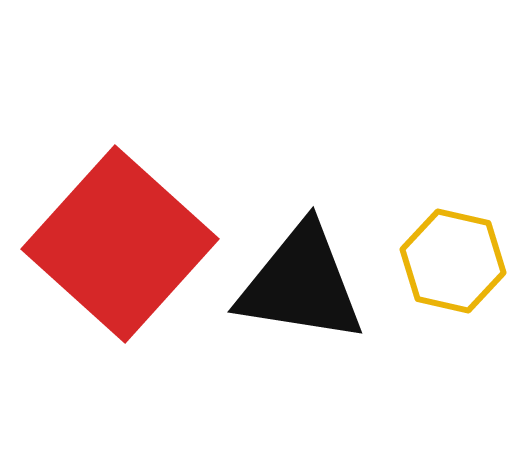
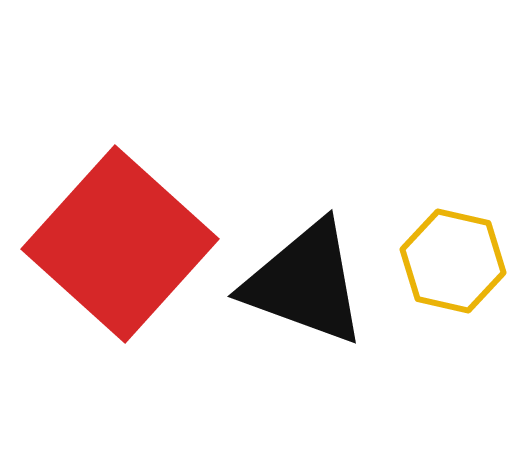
black triangle: moved 4 px right, 1 px up; rotated 11 degrees clockwise
